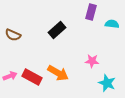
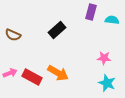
cyan semicircle: moved 4 px up
pink star: moved 12 px right, 3 px up
pink arrow: moved 3 px up
